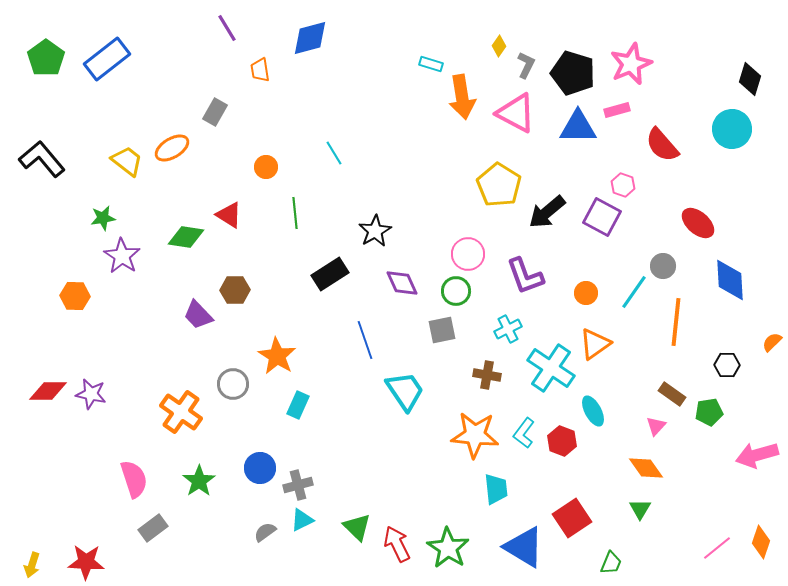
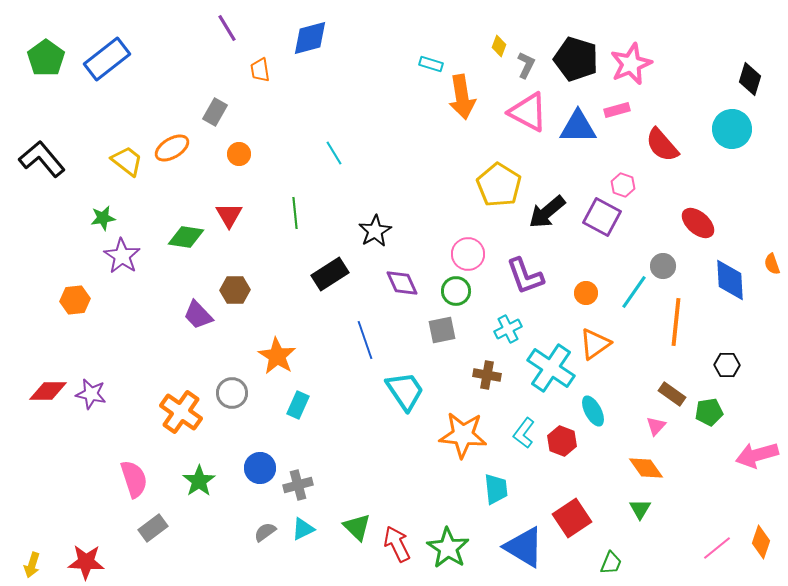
yellow diamond at (499, 46): rotated 15 degrees counterclockwise
black pentagon at (573, 73): moved 3 px right, 14 px up
pink triangle at (516, 113): moved 12 px right, 1 px up
orange circle at (266, 167): moved 27 px left, 13 px up
red triangle at (229, 215): rotated 28 degrees clockwise
orange hexagon at (75, 296): moved 4 px down; rotated 8 degrees counterclockwise
orange semicircle at (772, 342): moved 78 px up; rotated 65 degrees counterclockwise
gray circle at (233, 384): moved 1 px left, 9 px down
orange star at (475, 435): moved 12 px left
cyan triangle at (302, 520): moved 1 px right, 9 px down
